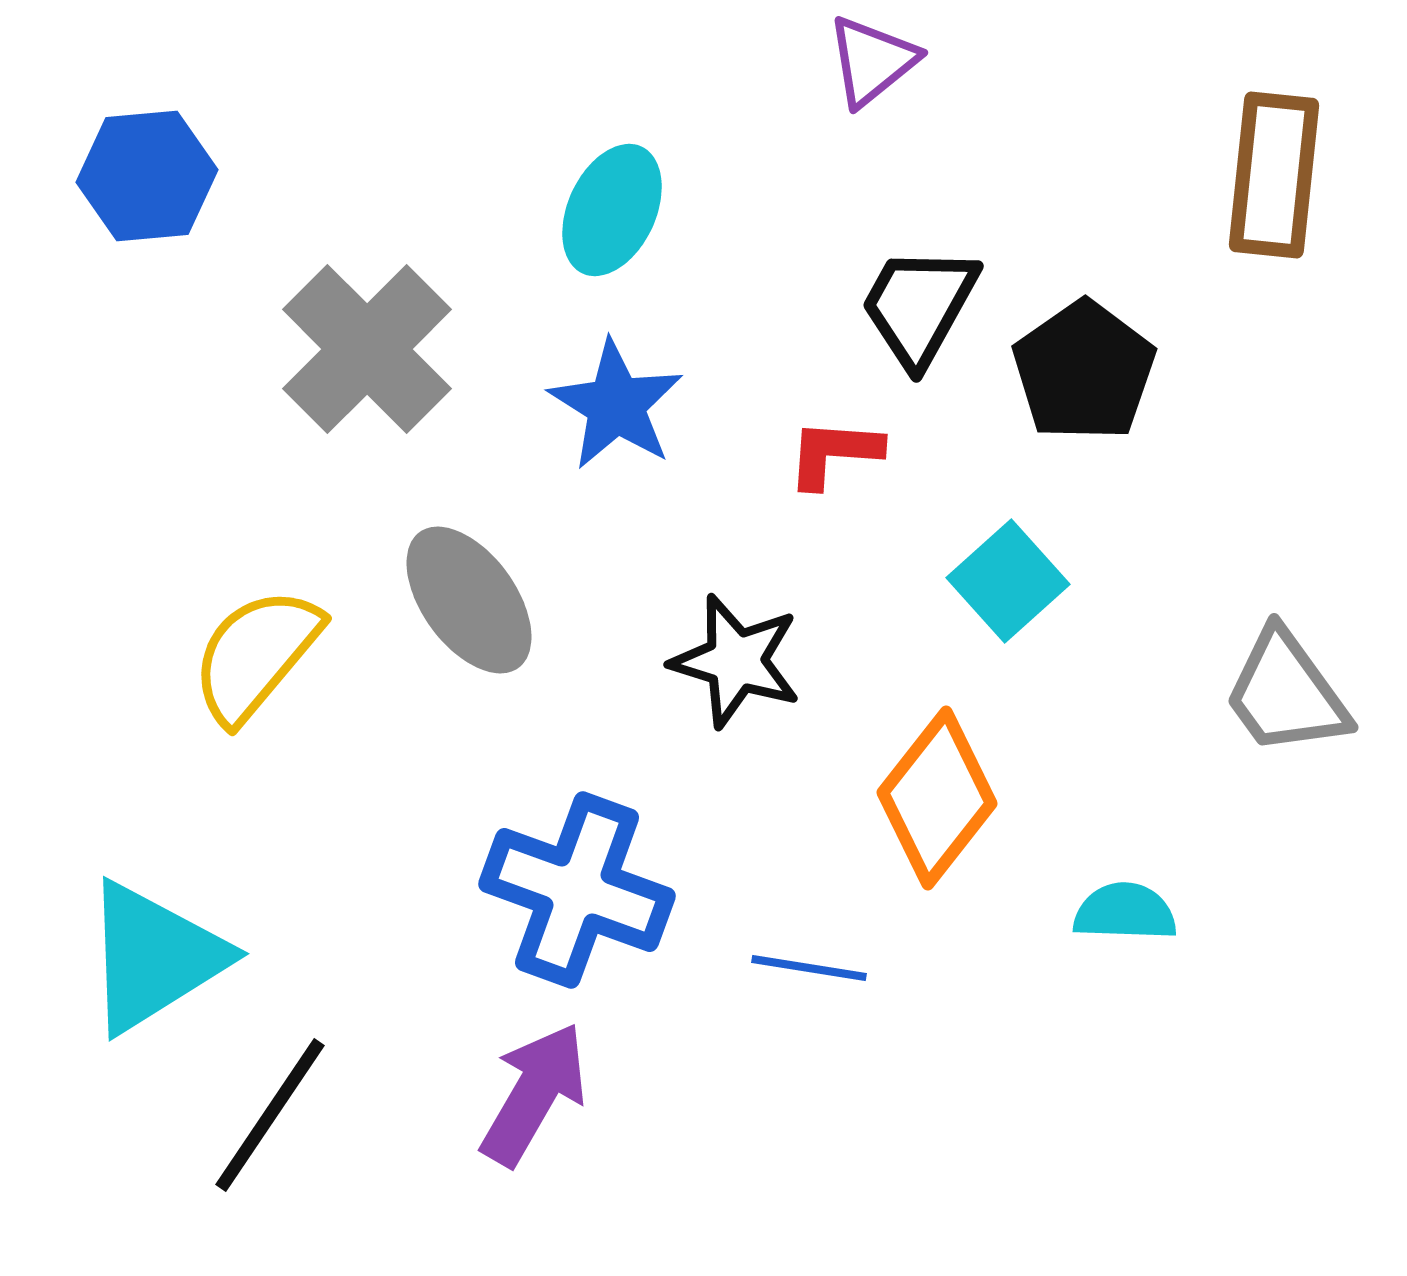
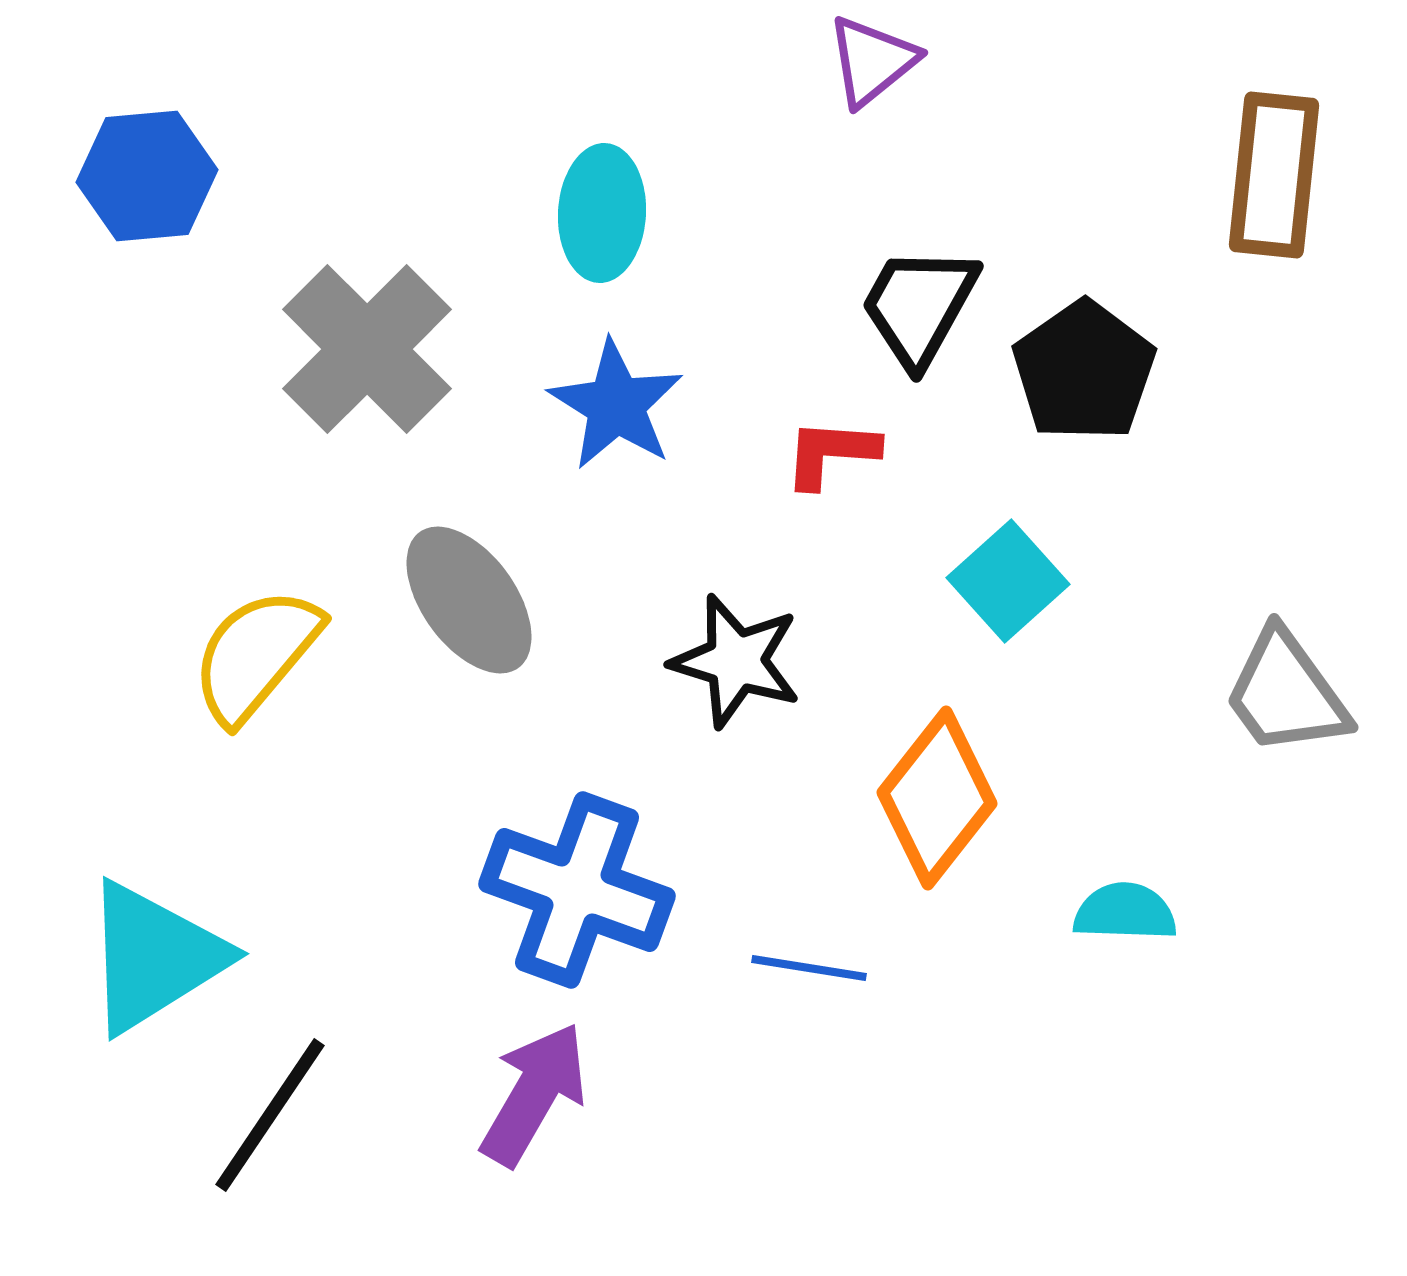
cyan ellipse: moved 10 px left, 3 px down; rotated 22 degrees counterclockwise
red L-shape: moved 3 px left
